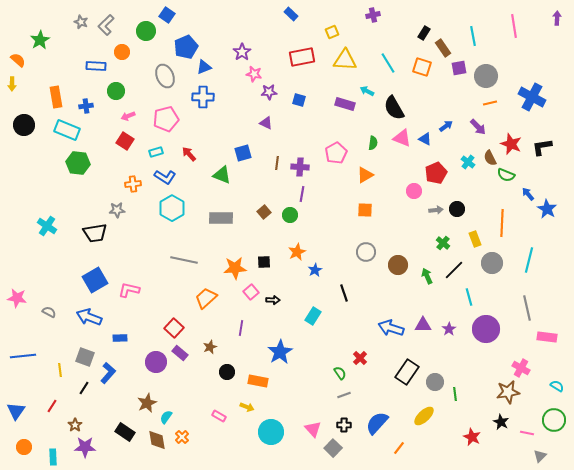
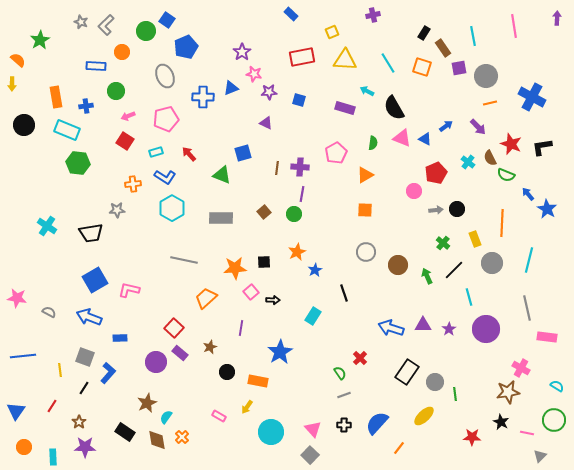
blue square at (167, 15): moved 5 px down
blue triangle at (204, 67): moved 27 px right, 21 px down
purple rectangle at (345, 104): moved 4 px down
brown line at (277, 163): moved 5 px down
green circle at (290, 215): moved 4 px right, 1 px up
black trapezoid at (95, 233): moved 4 px left
yellow arrow at (247, 407): rotated 104 degrees clockwise
brown star at (75, 425): moved 4 px right, 3 px up
red star at (472, 437): rotated 24 degrees counterclockwise
gray square at (333, 448): moved 23 px left, 7 px down
